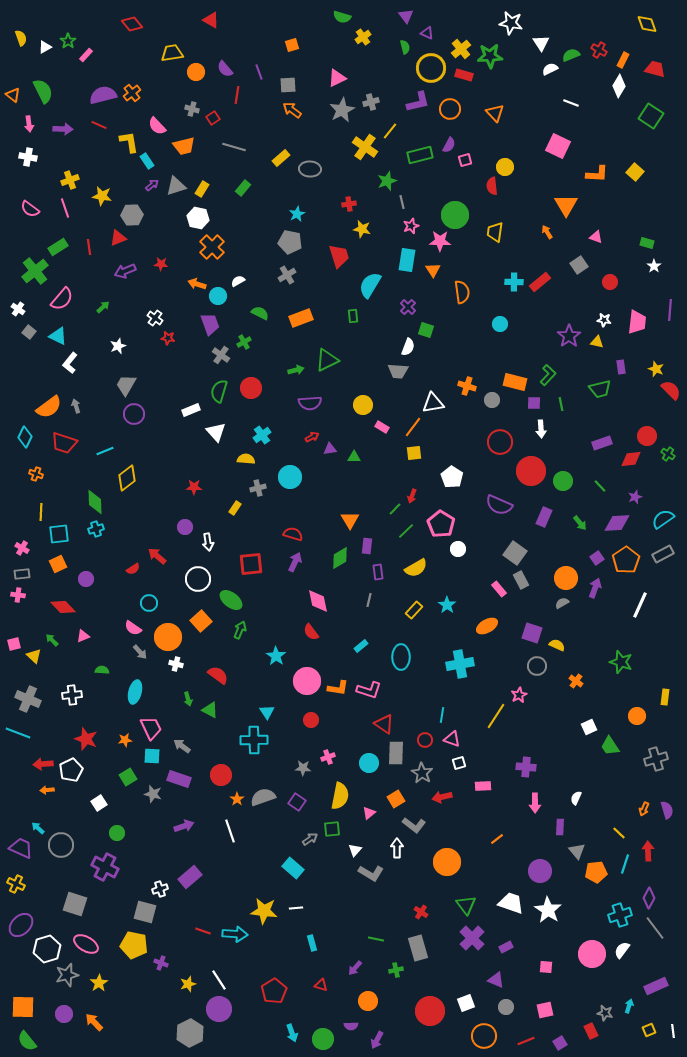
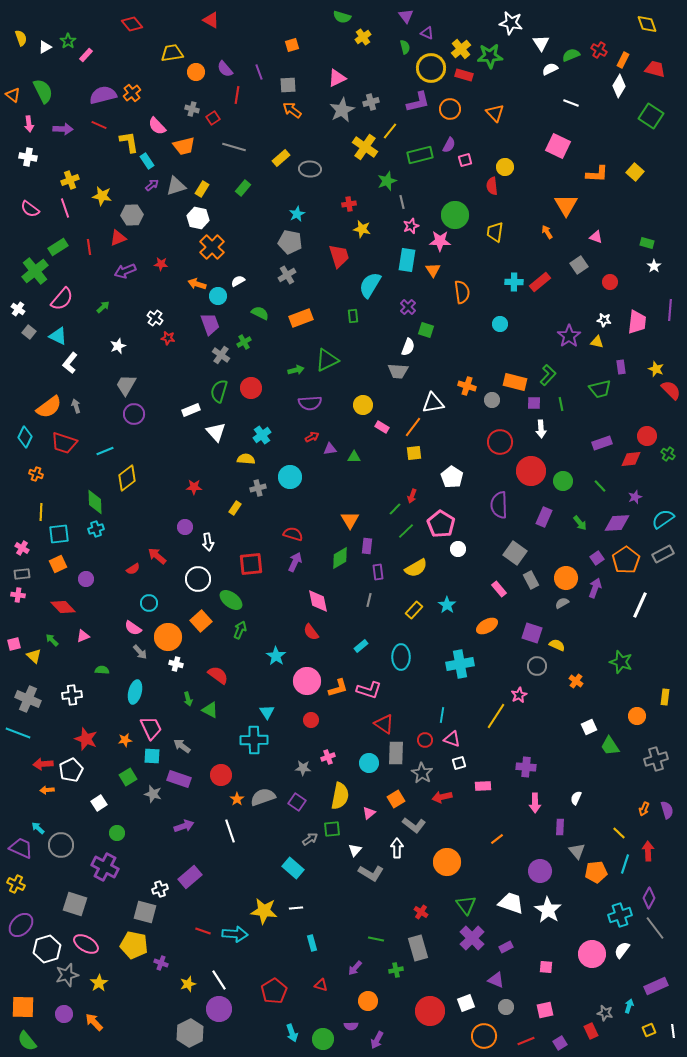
purple semicircle at (499, 505): rotated 64 degrees clockwise
gray rectangle at (521, 580): moved 10 px right
orange L-shape at (338, 688): rotated 25 degrees counterclockwise
